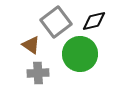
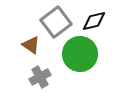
gray cross: moved 2 px right, 4 px down; rotated 25 degrees counterclockwise
